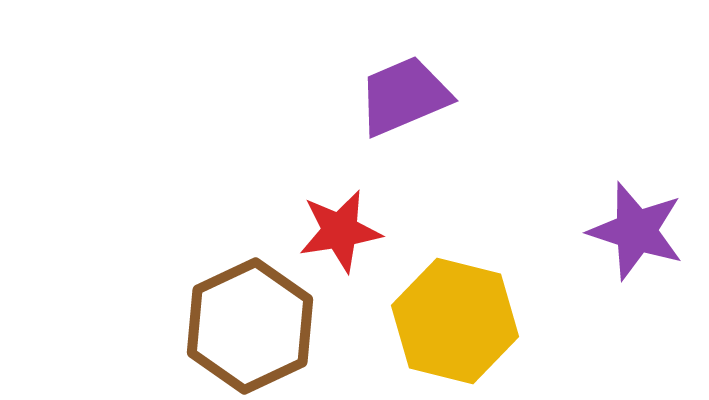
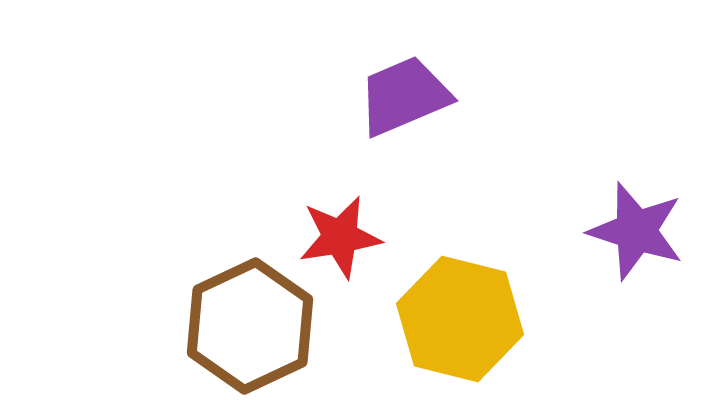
red star: moved 6 px down
yellow hexagon: moved 5 px right, 2 px up
